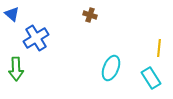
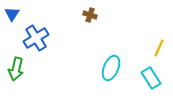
blue triangle: rotated 21 degrees clockwise
yellow line: rotated 18 degrees clockwise
green arrow: rotated 15 degrees clockwise
